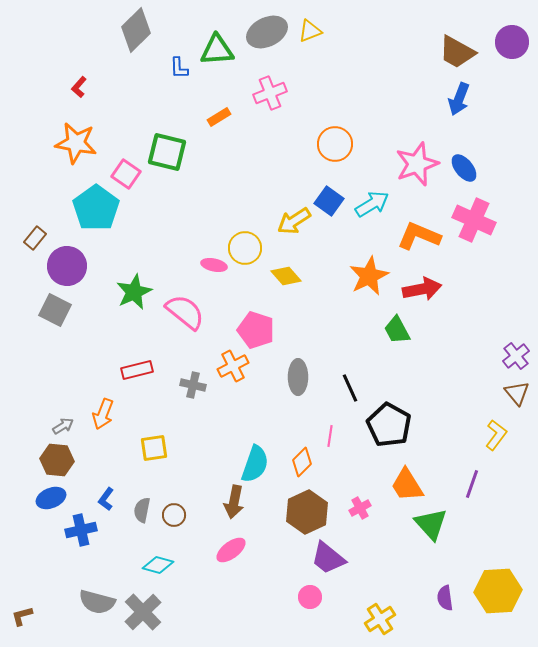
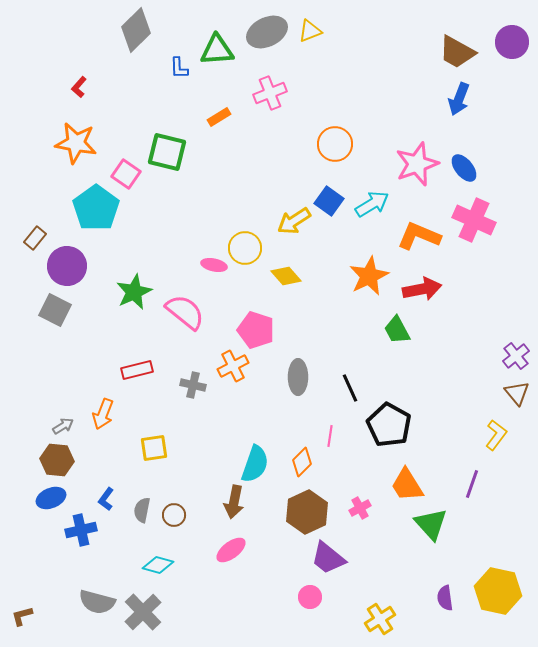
yellow hexagon at (498, 591): rotated 15 degrees clockwise
